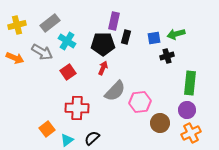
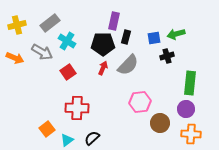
gray semicircle: moved 13 px right, 26 px up
purple circle: moved 1 px left, 1 px up
orange cross: moved 1 px down; rotated 30 degrees clockwise
